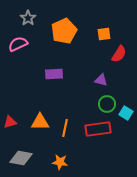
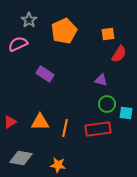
gray star: moved 1 px right, 2 px down
orange square: moved 4 px right
purple rectangle: moved 9 px left; rotated 36 degrees clockwise
cyan square: rotated 24 degrees counterclockwise
red triangle: rotated 16 degrees counterclockwise
orange star: moved 2 px left, 3 px down
